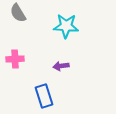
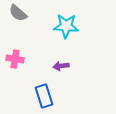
gray semicircle: rotated 18 degrees counterclockwise
pink cross: rotated 12 degrees clockwise
